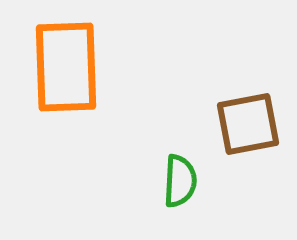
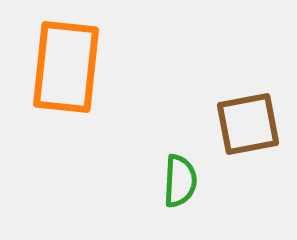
orange rectangle: rotated 8 degrees clockwise
